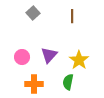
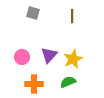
gray square: rotated 32 degrees counterclockwise
yellow star: moved 6 px left, 1 px up; rotated 12 degrees clockwise
green semicircle: rotated 56 degrees clockwise
